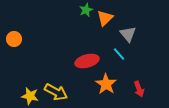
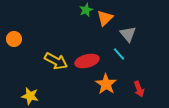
yellow arrow: moved 31 px up
